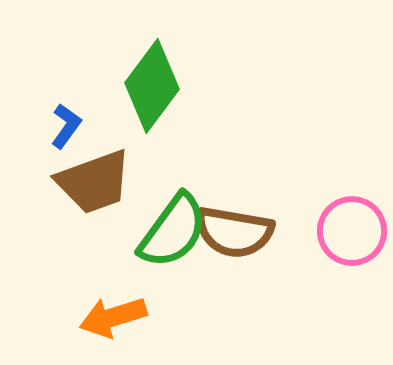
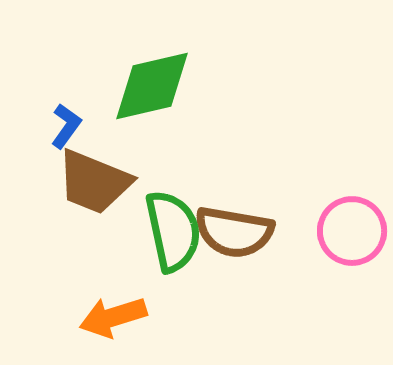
green diamond: rotated 40 degrees clockwise
brown trapezoid: rotated 42 degrees clockwise
green semicircle: rotated 48 degrees counterclockwise
